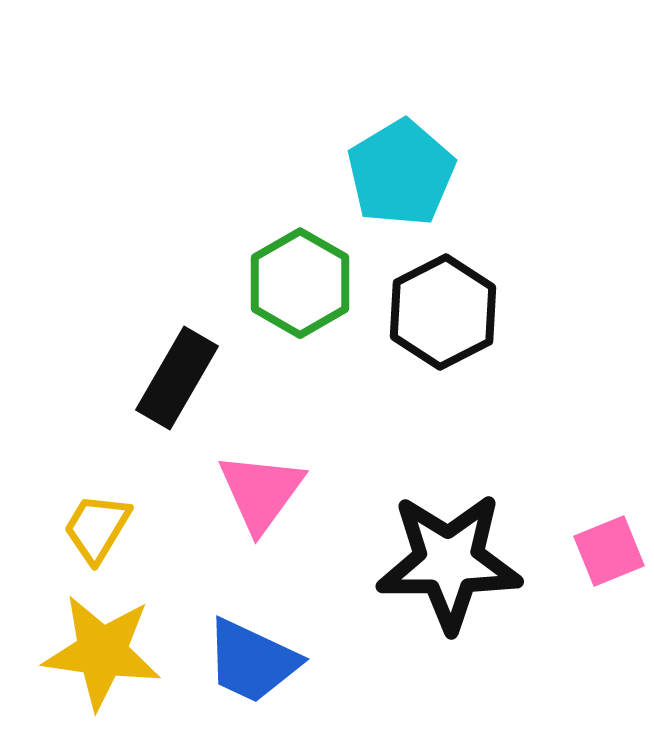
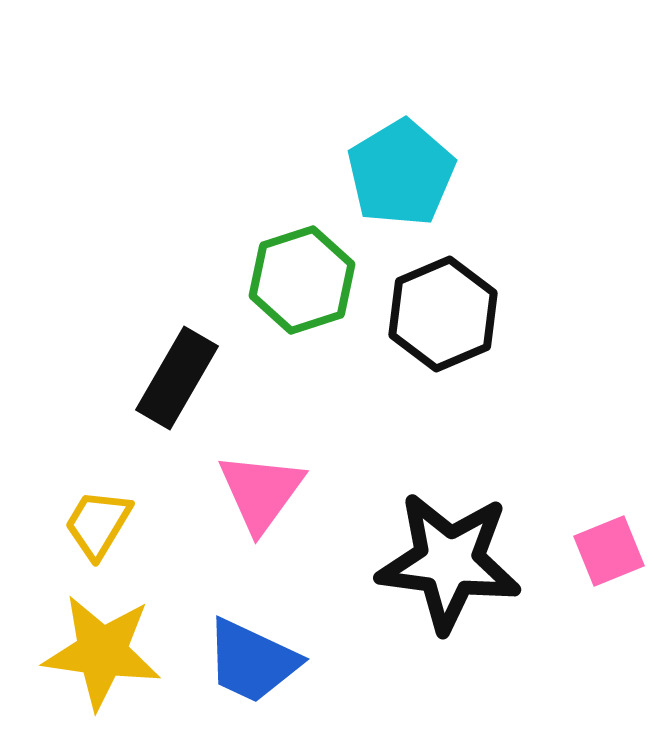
green hexagon: moved 2 px right, 3 px up; rotated 12 degrees clockwise
black hexagon: moved 2 px down; rotated 4 degrees clockwise
yellow trapezoid: moved 1 px right, 4 px up
black star: rotated 7 degrees clockwise
